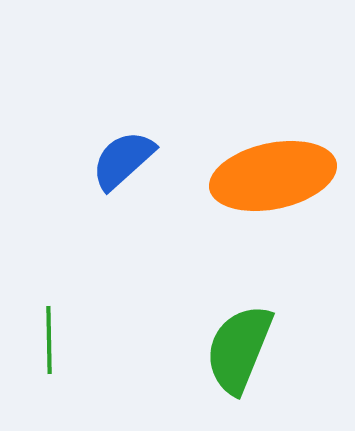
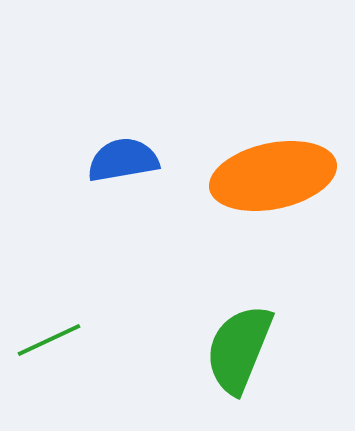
blue semicircle: rotated 32 degrees clockwise
green line: rotated 66 degrees clockwise
